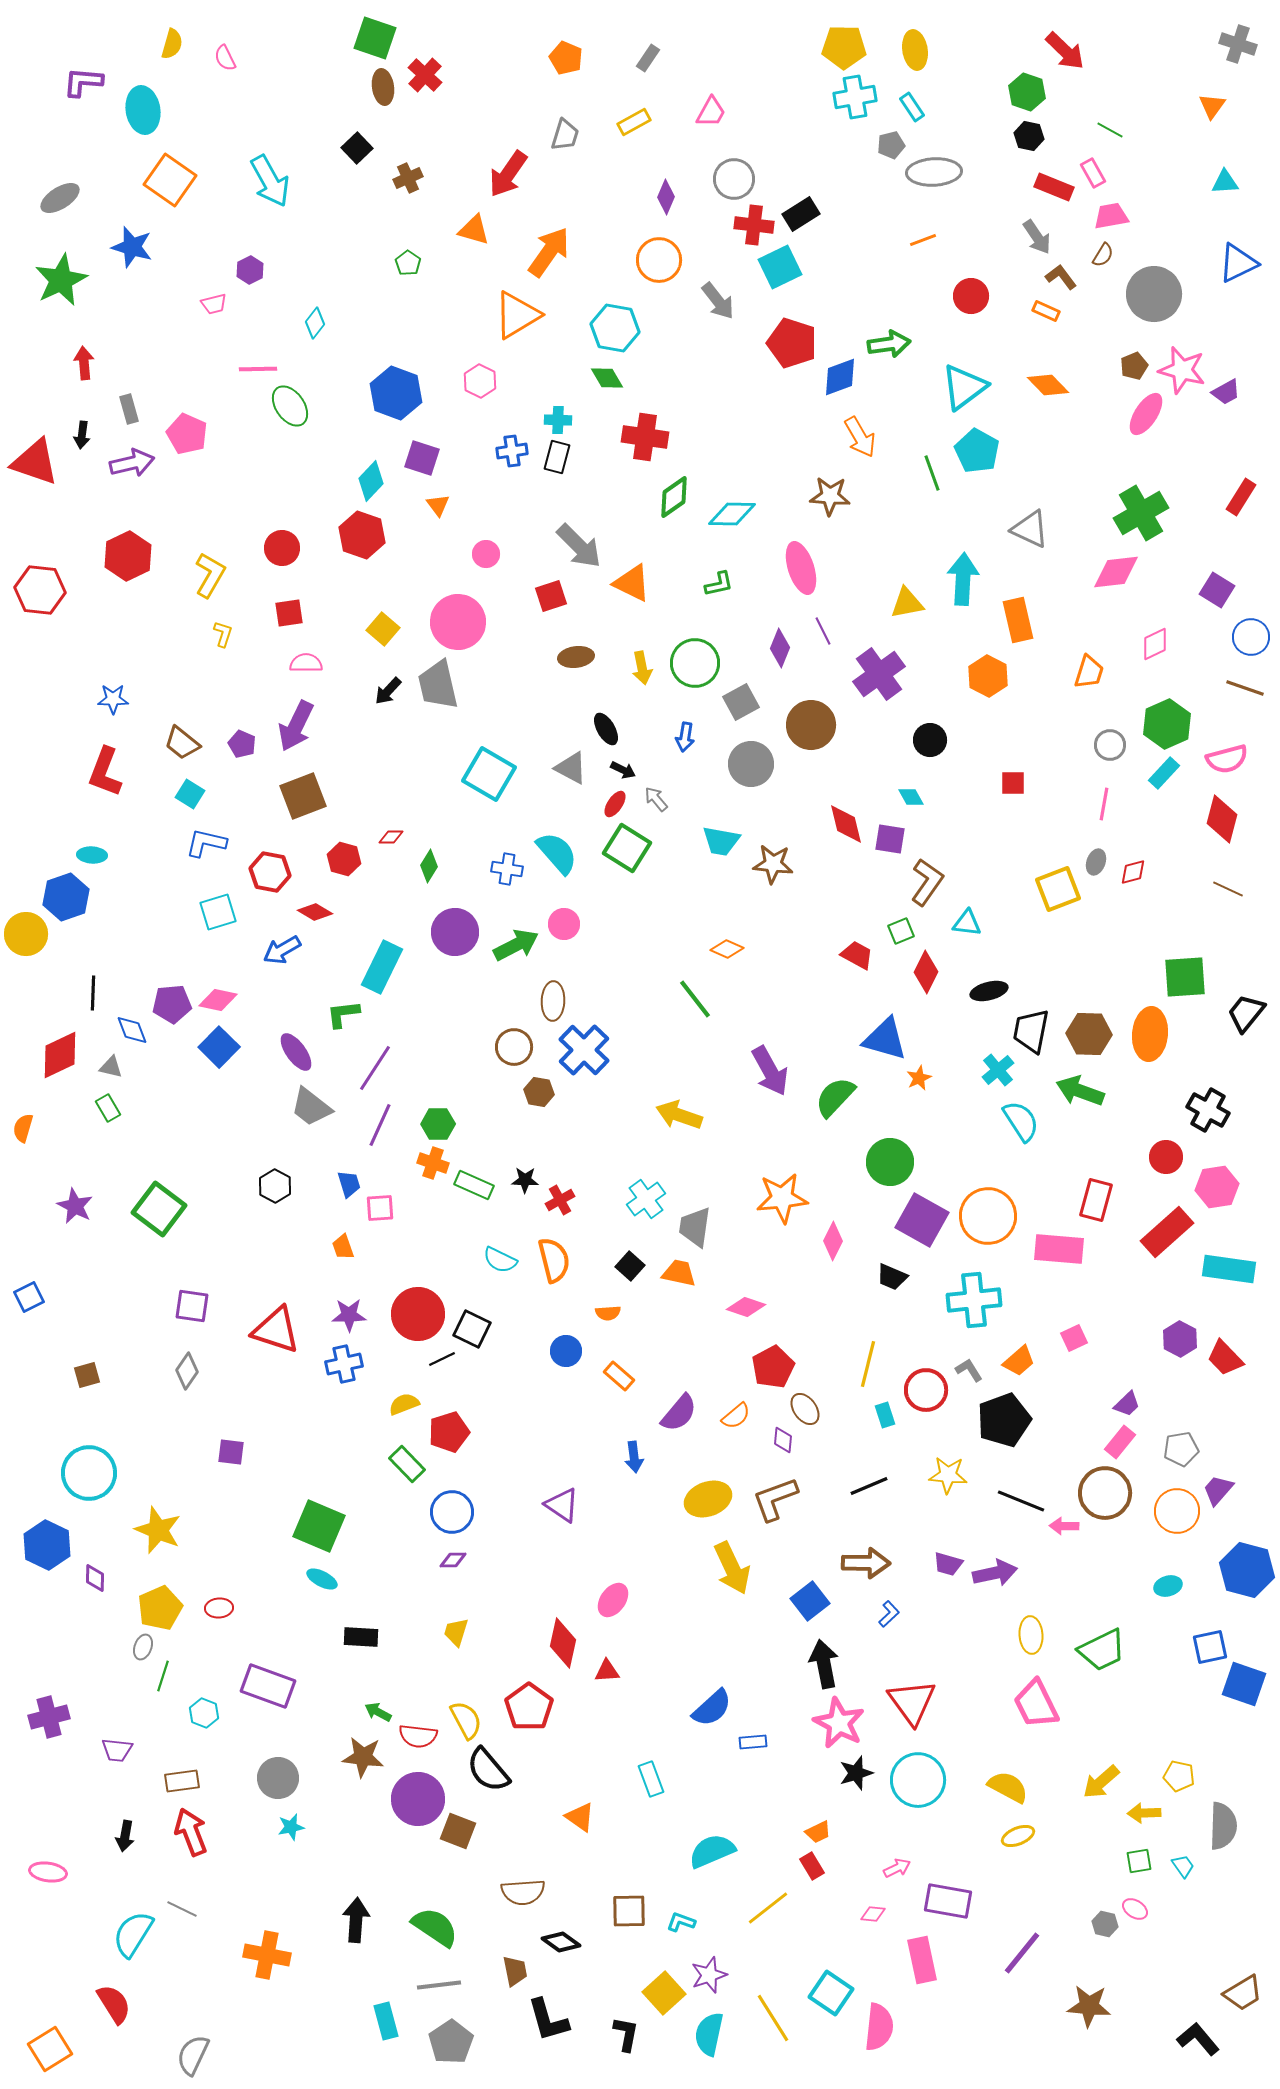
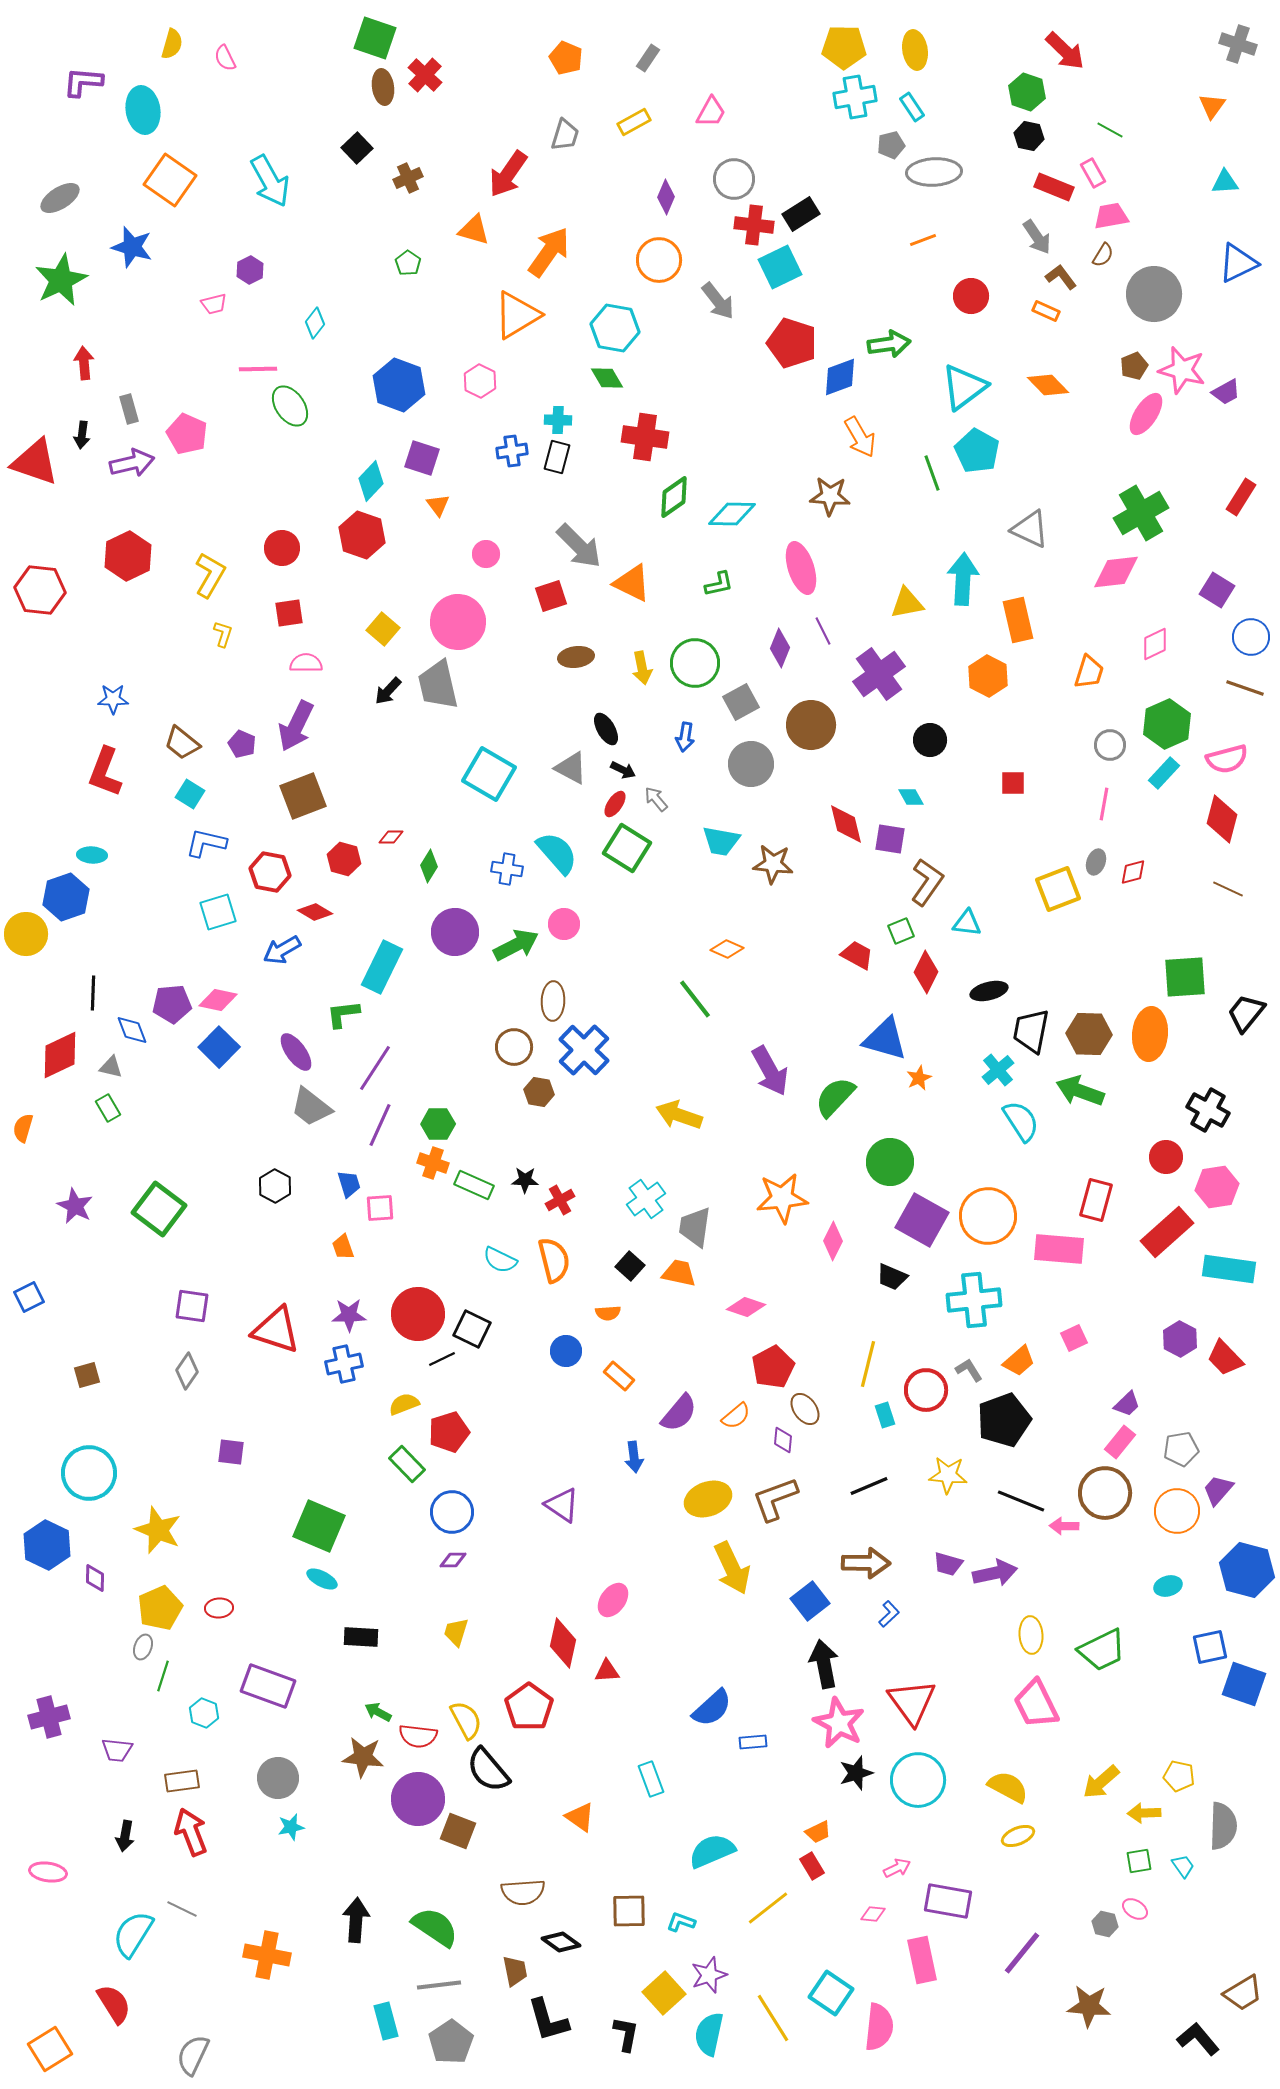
blue hexagon at (396, 393): moved 3 px right, 8 px up
